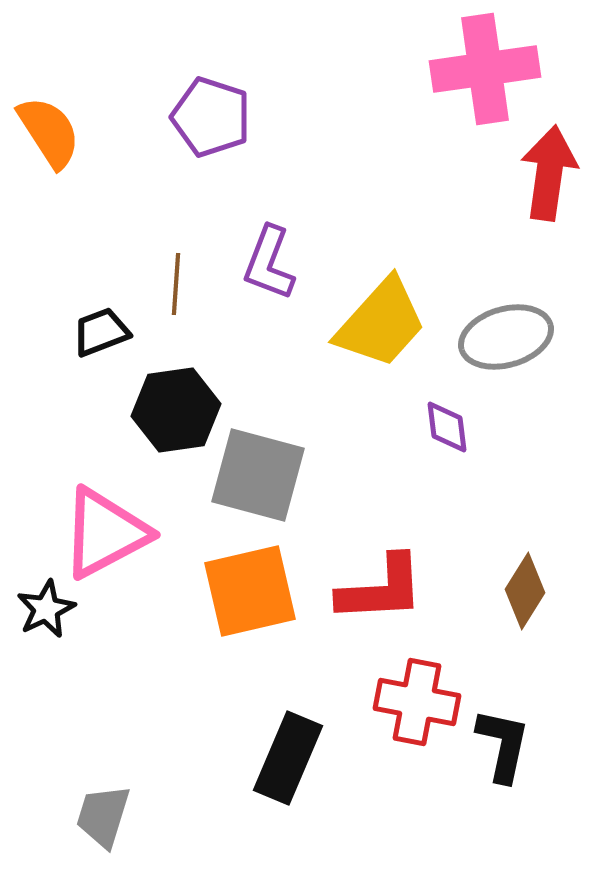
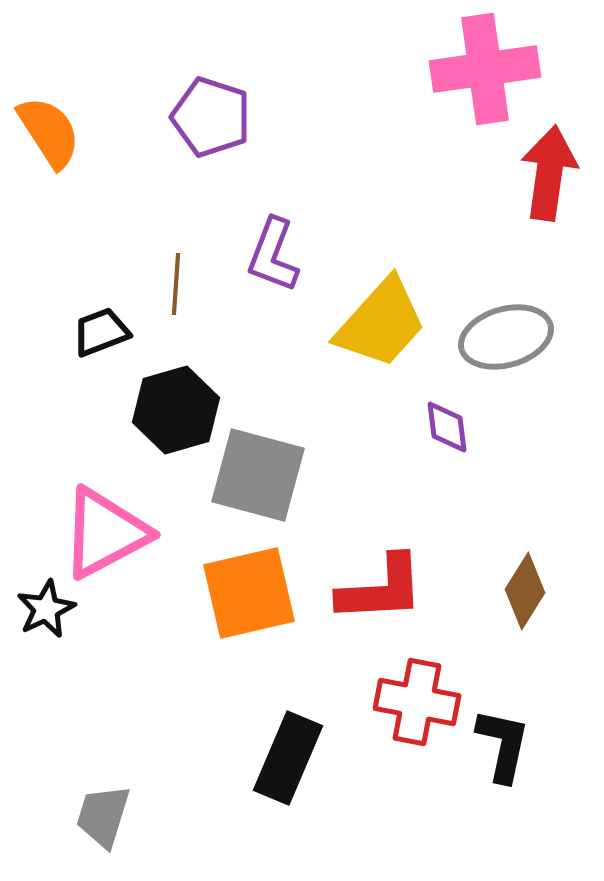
purple L-shape: moved 4 px right, 8 px up
black hexagon: rotated 8 degrees counterclockwise
orange square: moved 1 px left, 2 px down
